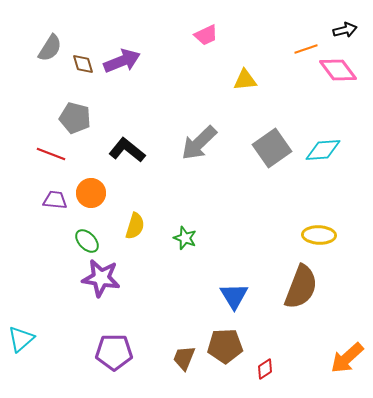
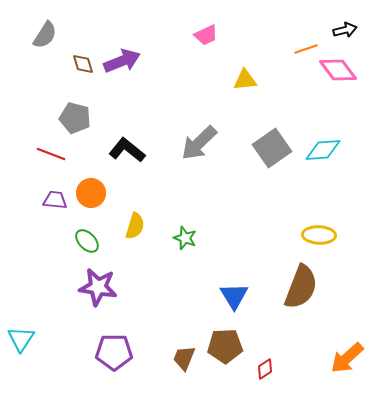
gray semicircle: moved 5 px left, 13 px up
purple star: moved 3 px left, 9 px down
cyan triangle: rotated 16 degrees counterclockwise
